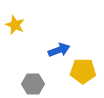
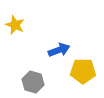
gray hexagon: moved 2 px up; rotated 15 degrees clockwise
